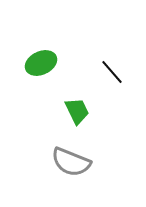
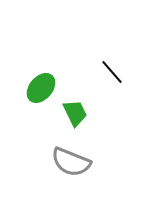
green ellipse: moved 25 px down; rotated 24 degrees counterclockwise
green trapezoid: moved 2 px left, 2 px down
